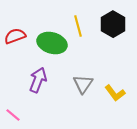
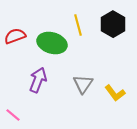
yellow line: moved 1 px up
